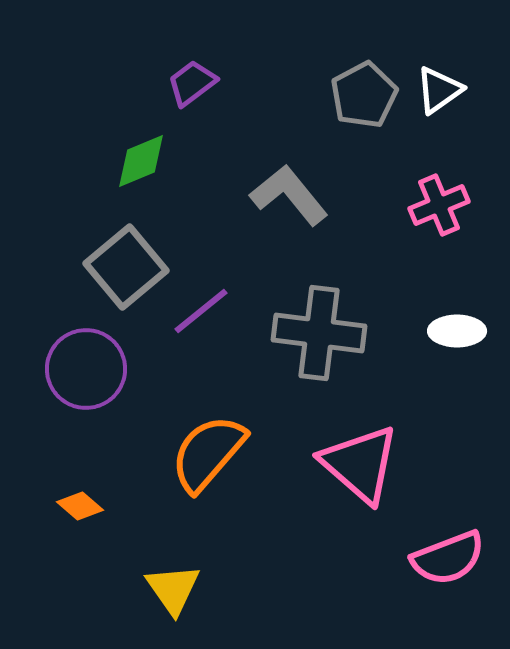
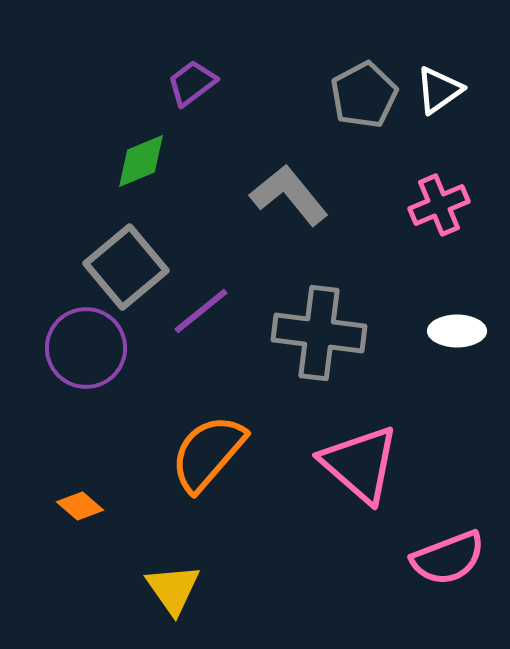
purple circle: moved 21 px up
